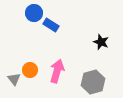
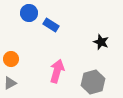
blue circle: moved 5 px left
orange circle: moved 19 px left, 11 px up
gray triangle: moved 4 px left, 4 px down; rotated 40 degrees clockwise
